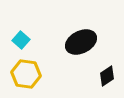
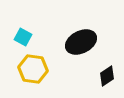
cyan square: moved 2 px right, 3 px up; rotated 12 degrees counterclockwise
yellow hexagon: moved 7 px right, 5 px up
